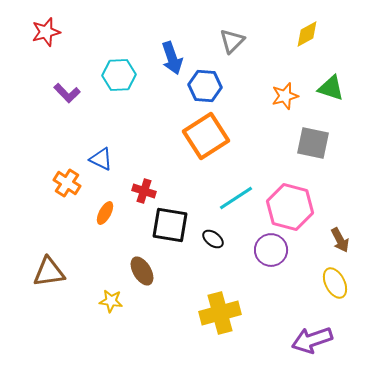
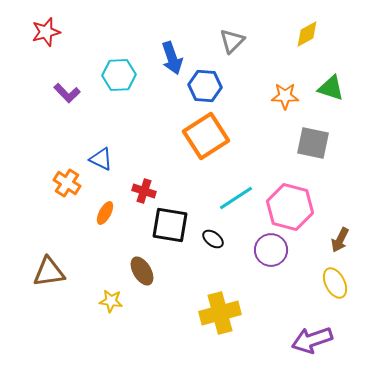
orange star: rotated 16 degrees clockwise
brown arrow: rotated 55 degrees clockwise
